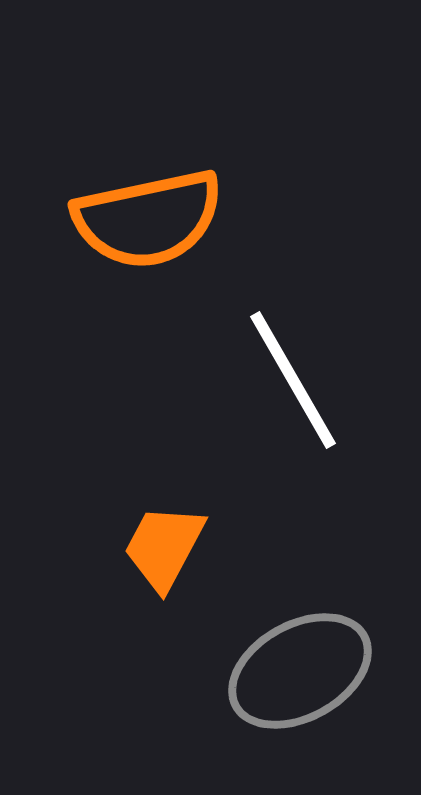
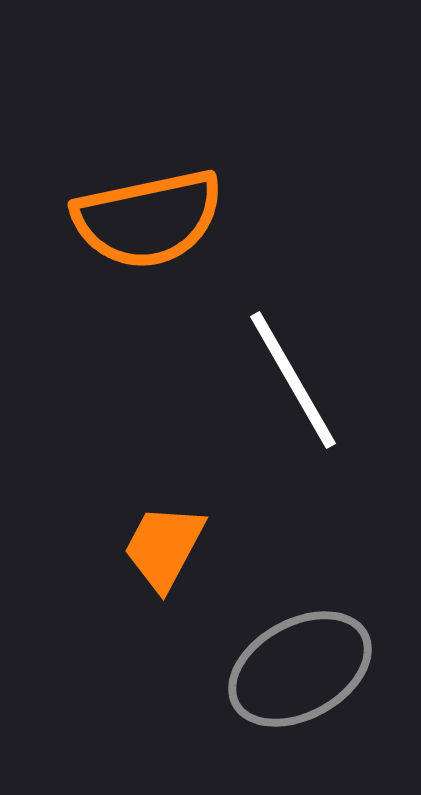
gray ellipse: moved 2 px up
